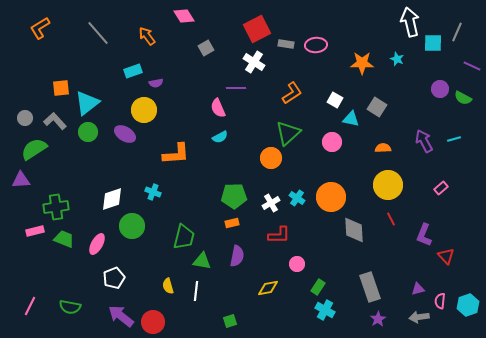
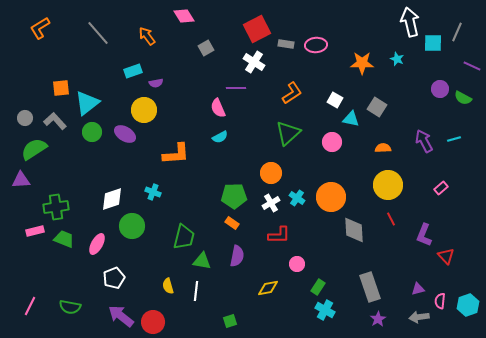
green circle at (88, 132): moved 4 px right
orange circle at (271, 158): moved 15 px down
orange rectangle at (232, 223): rotated 48 degrees clockwise
